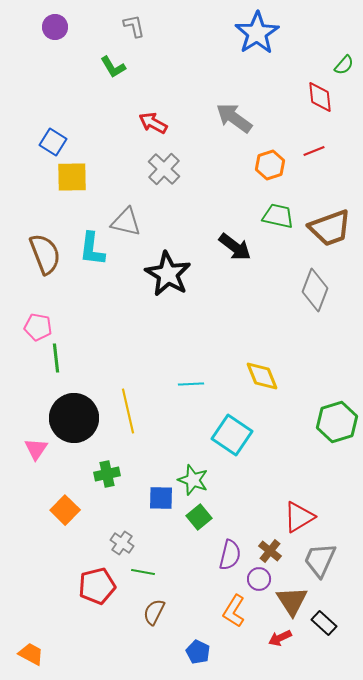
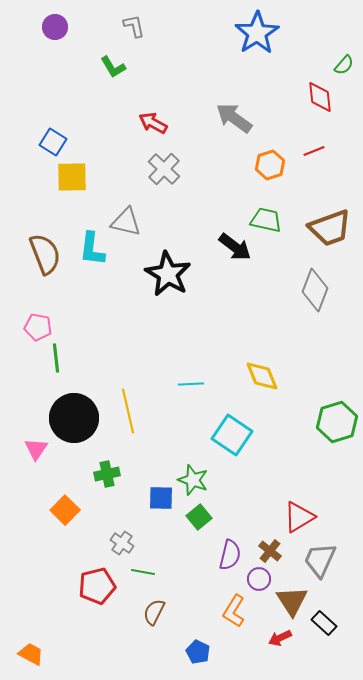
green trapezoid at (278, 216): moved 12 px left, 4 px down
